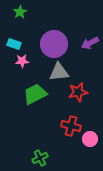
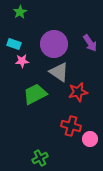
purple arrow: rotated 96 degrees counterclockwise
gray triangle: rotated 40 degrees clockwise
